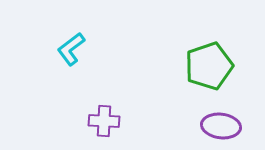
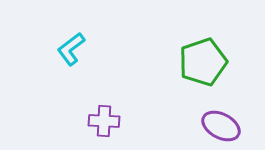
green pentagon: moved 6 px left, 4 px up
purple ellipse: rotated 21 degrees clockwise
